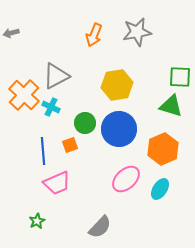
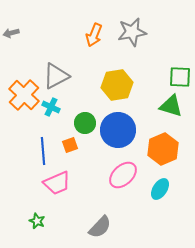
gray star: moved 5 px left
blue circle: moved 1 px left, 1 px down
pink ellipse: moved 3 px left, 4 px up
green star: rotated 21 degrees counterclockwise
